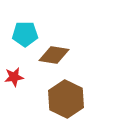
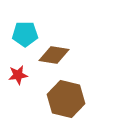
red star: moved 4 px right, 2 px up
brown hexagon: rotated 12 degrees counterclockwise
